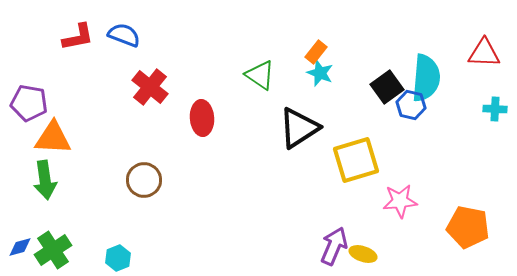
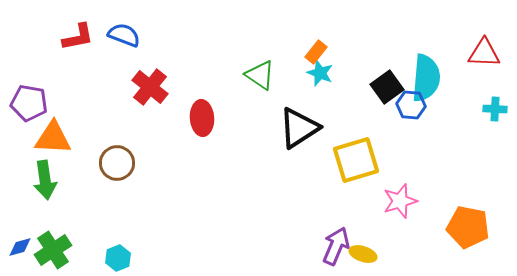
blue hexagon: rotated 8 degrees counterclockwise
brown circle: moved 27 px left, 17 px up
pink star: rotated 12 degrees counterclockwise
purple arrow: moved 2 px right
